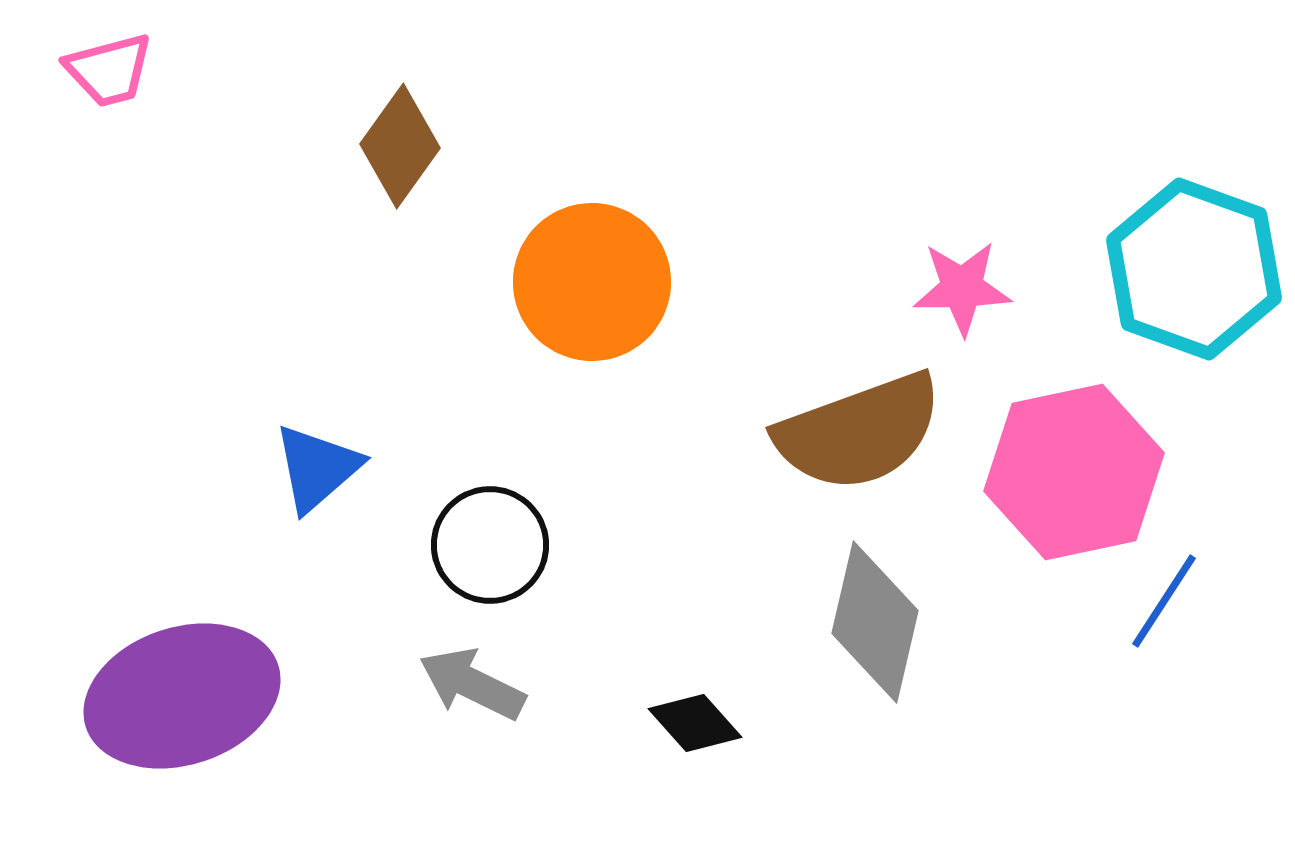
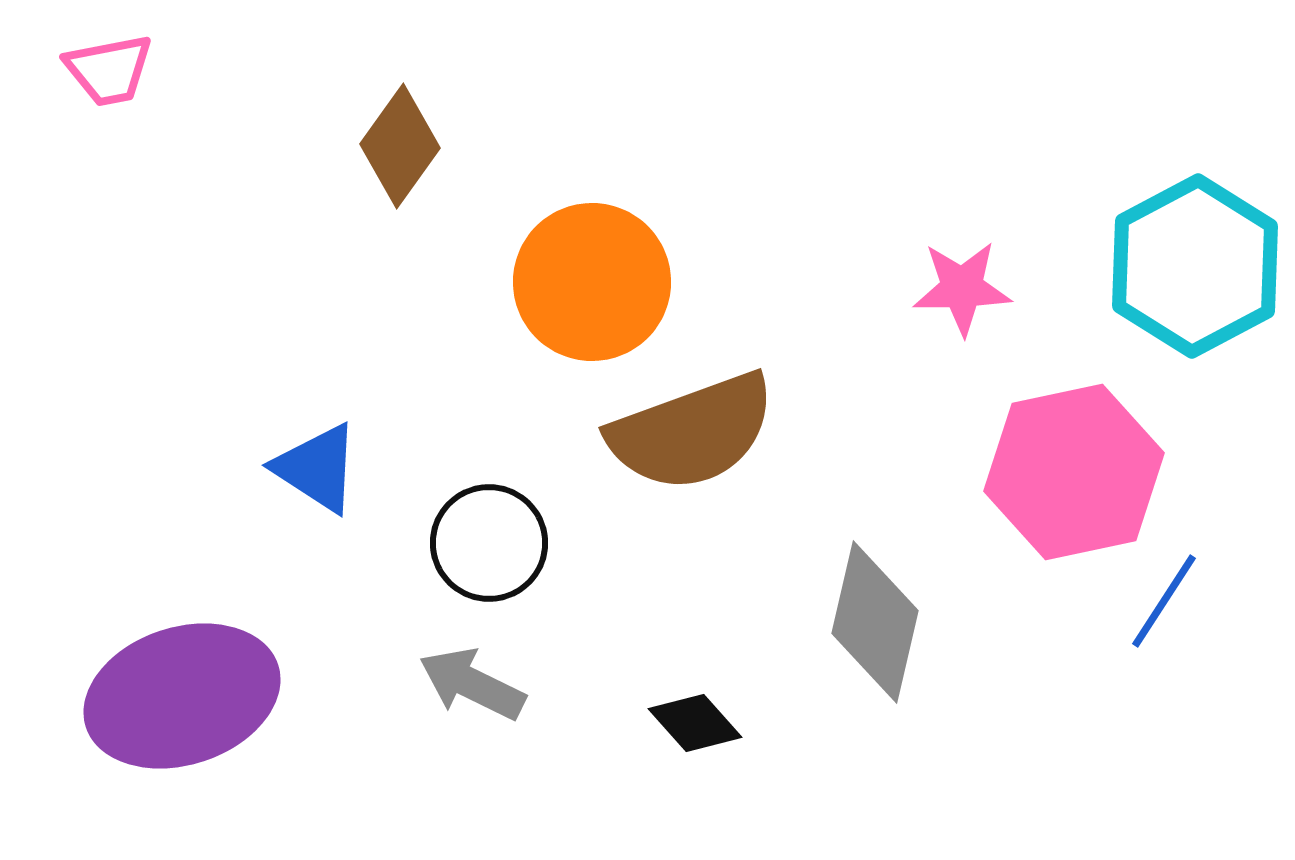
pink trapezoid: rotated 4 degrees clockwise
cyan hexagon: moved 1 px right, 3 px up; rotated 12 degrees clockwise
brown semicircle: moved 167 px left
blue triangle: rotated 46 degrees counterclockwise
black circle: moved 1 px left, 2 px up
